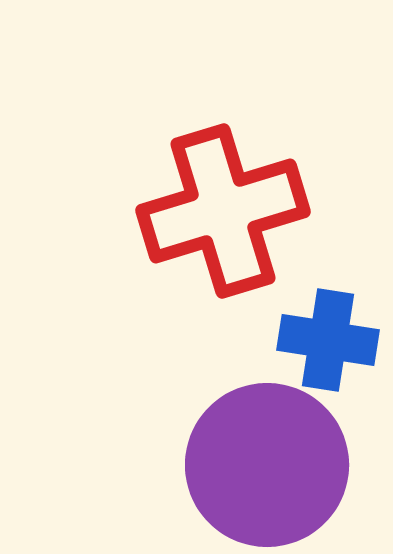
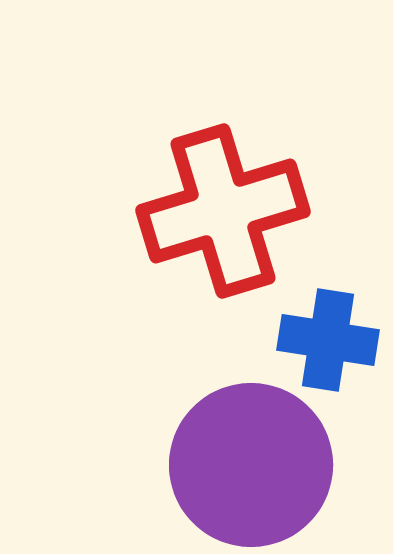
purple circle: moved 16 px left
